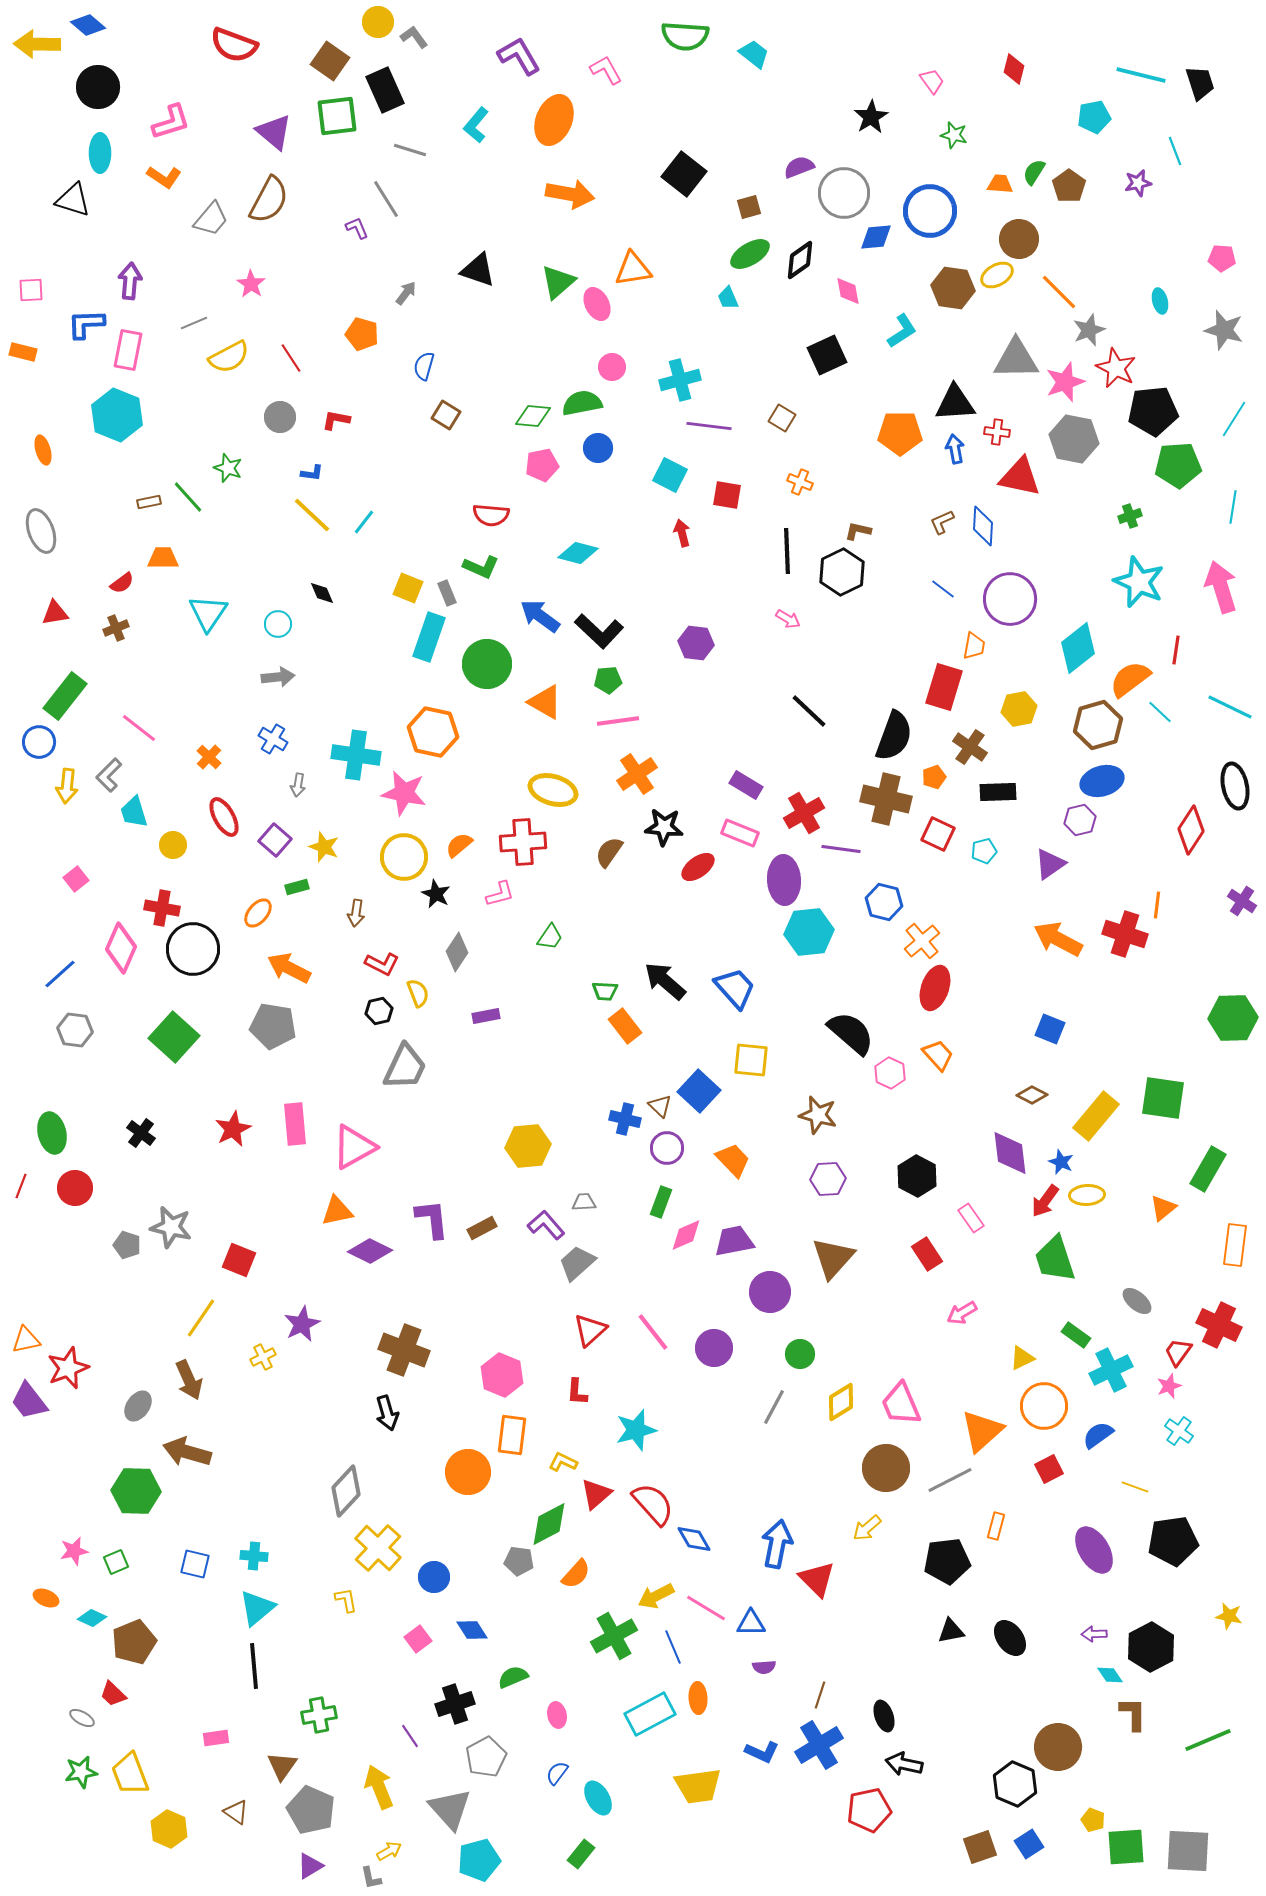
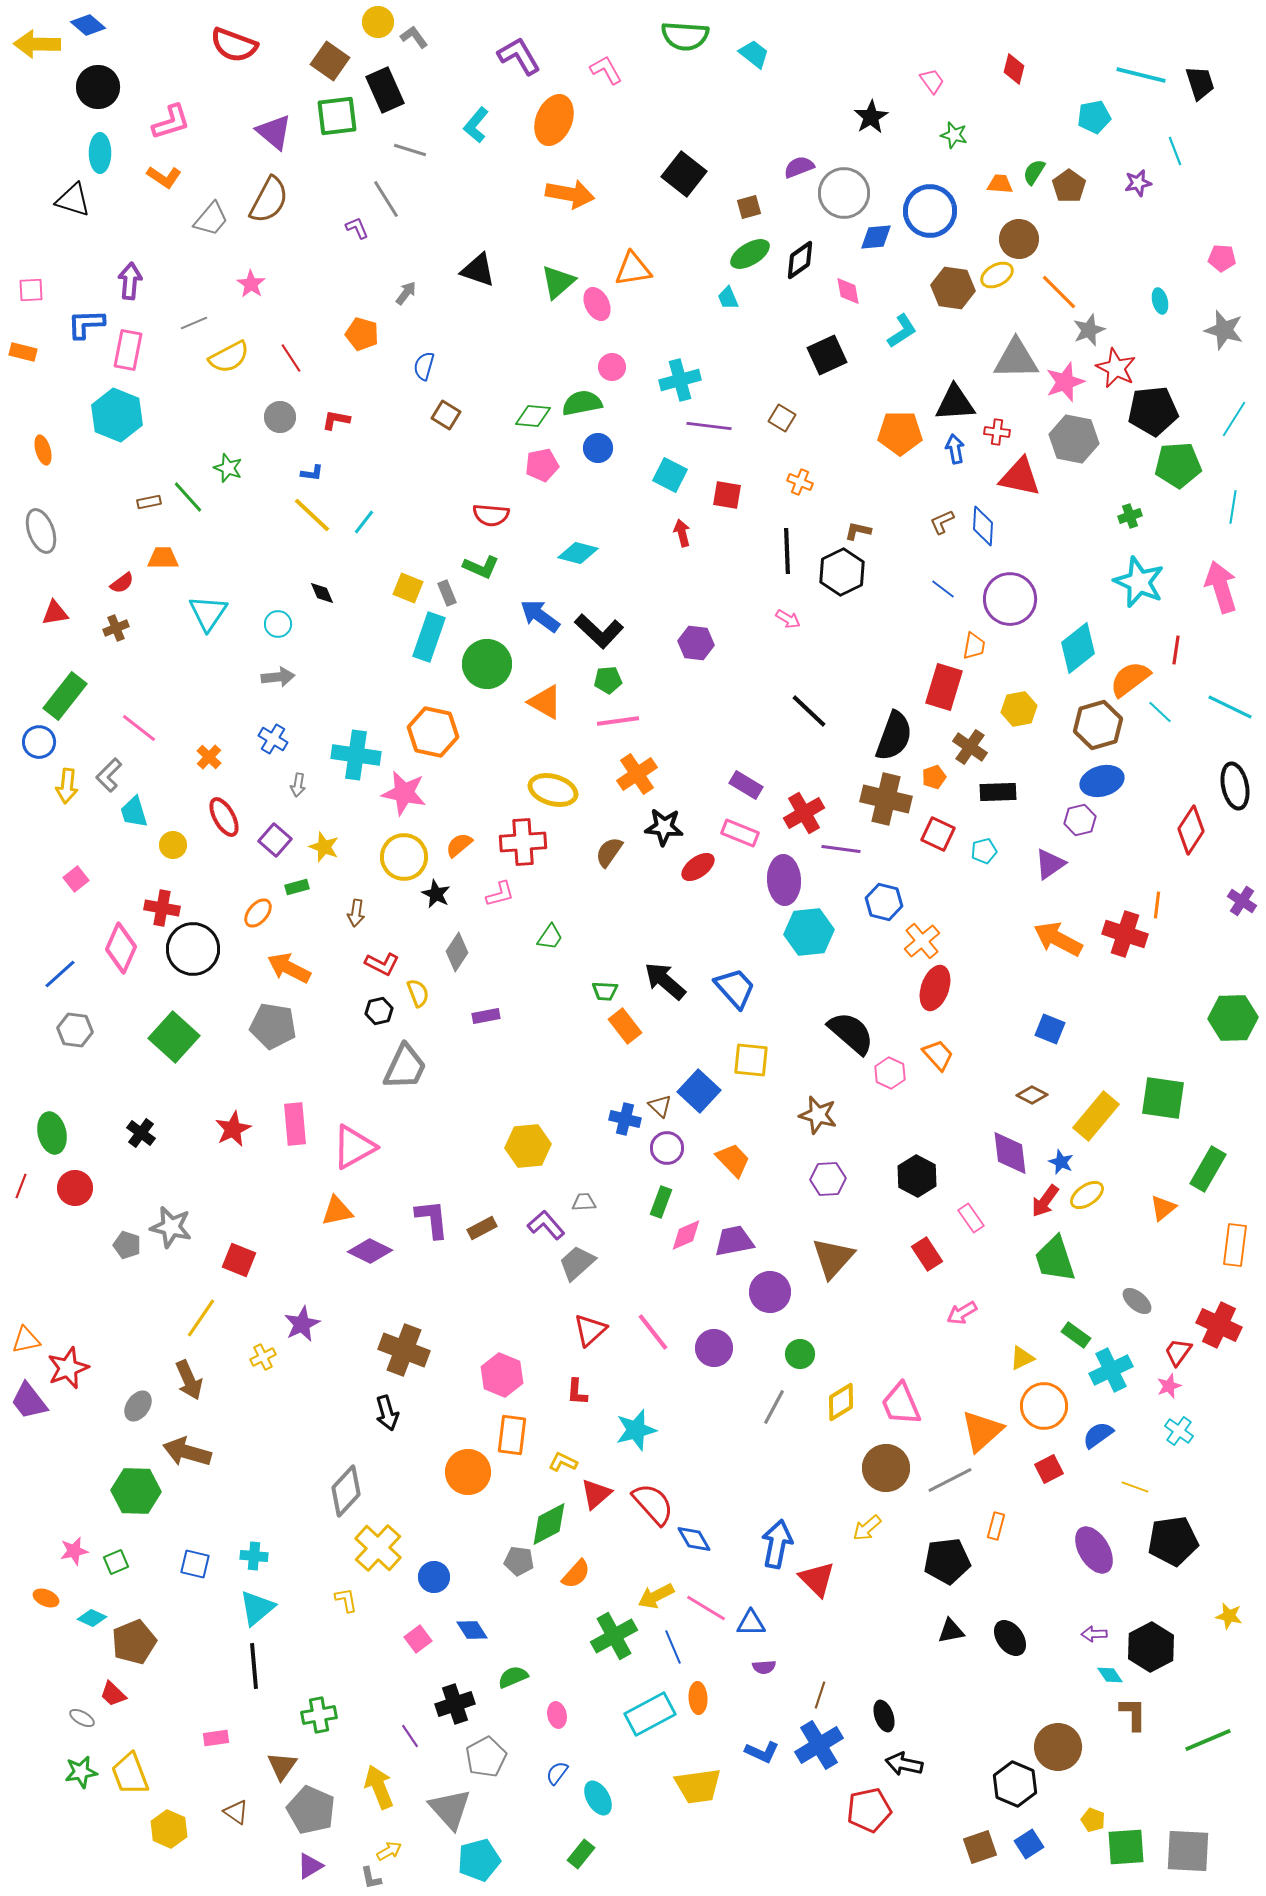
yellow ellipse at (1087, 1195): rotated 32 degrees counterclockwise
